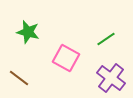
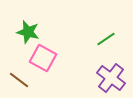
pink square: moved 23 px left
brown line: moved 2 px down
